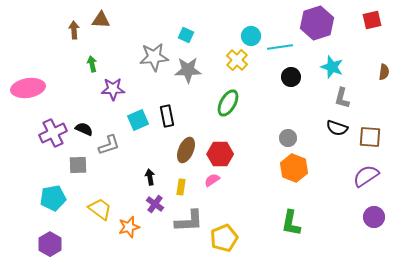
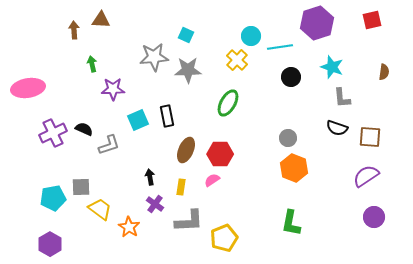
gray L-shape at (342, 98): rotated 20 degrees counterclockwise
gray square at (78, 165): moved 3 px right, 22 px down
orange star at (129, 227): rotated 25 degrees counterclockwise
